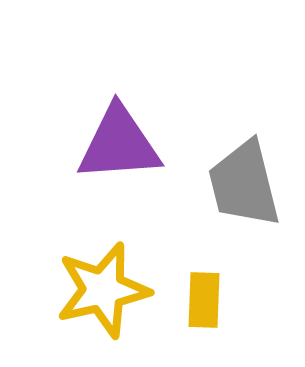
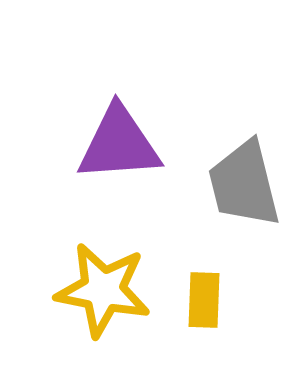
yellow star: rotated 24 degrees clockwise
